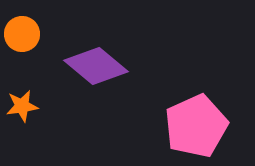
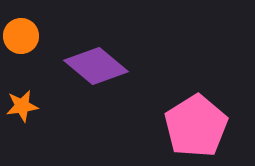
orange circle: moved 1 px left, 2 px down
pink pentagon: rotated 8 degrees counterclockwise
